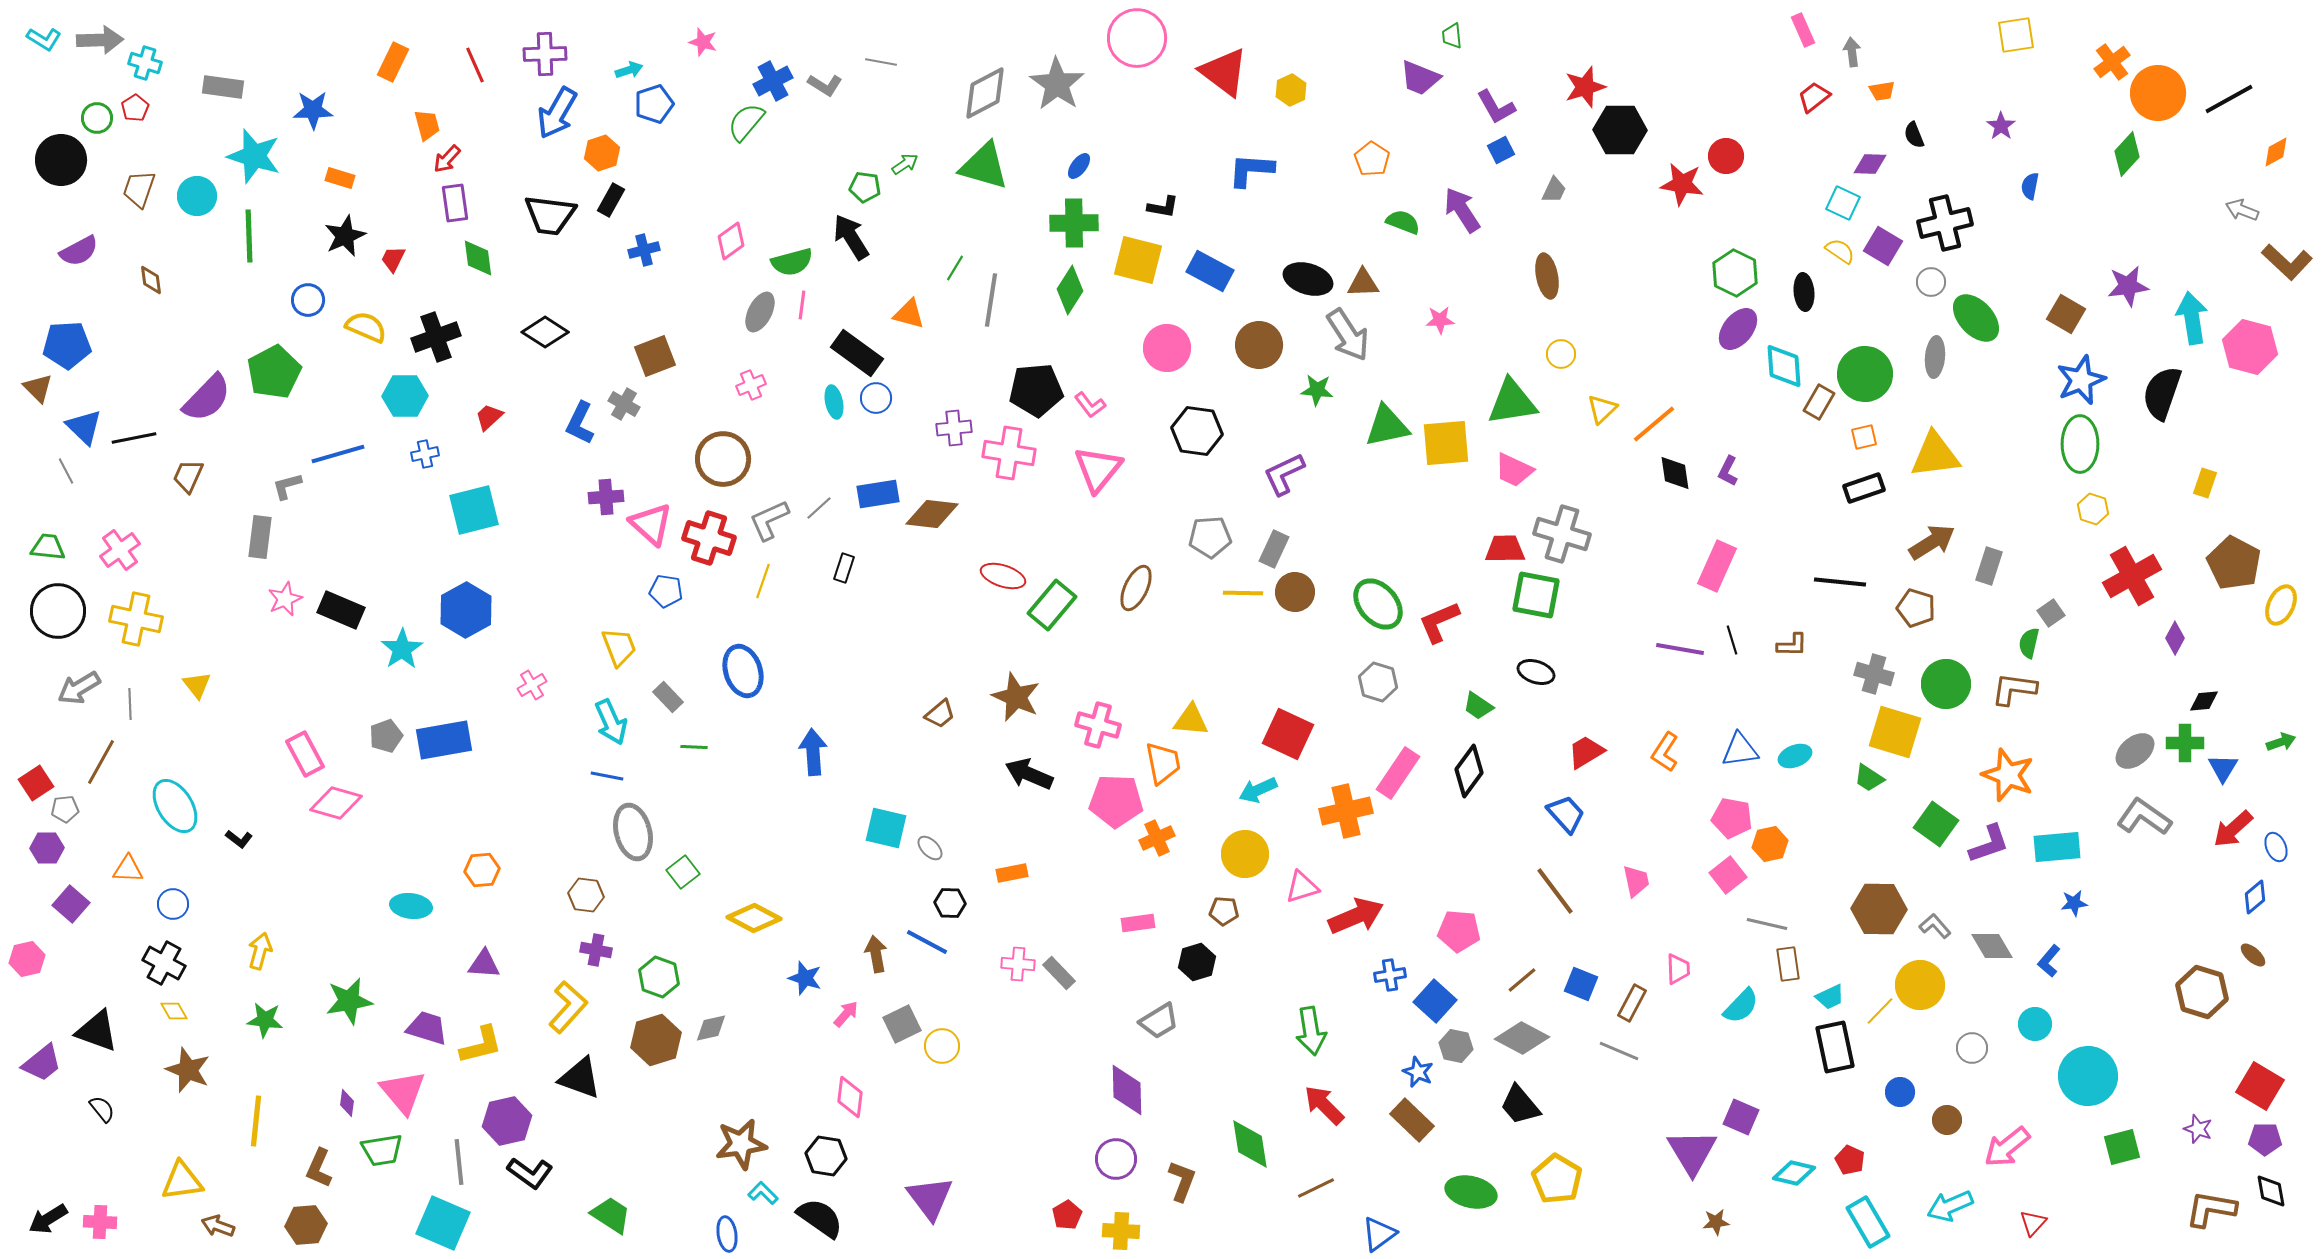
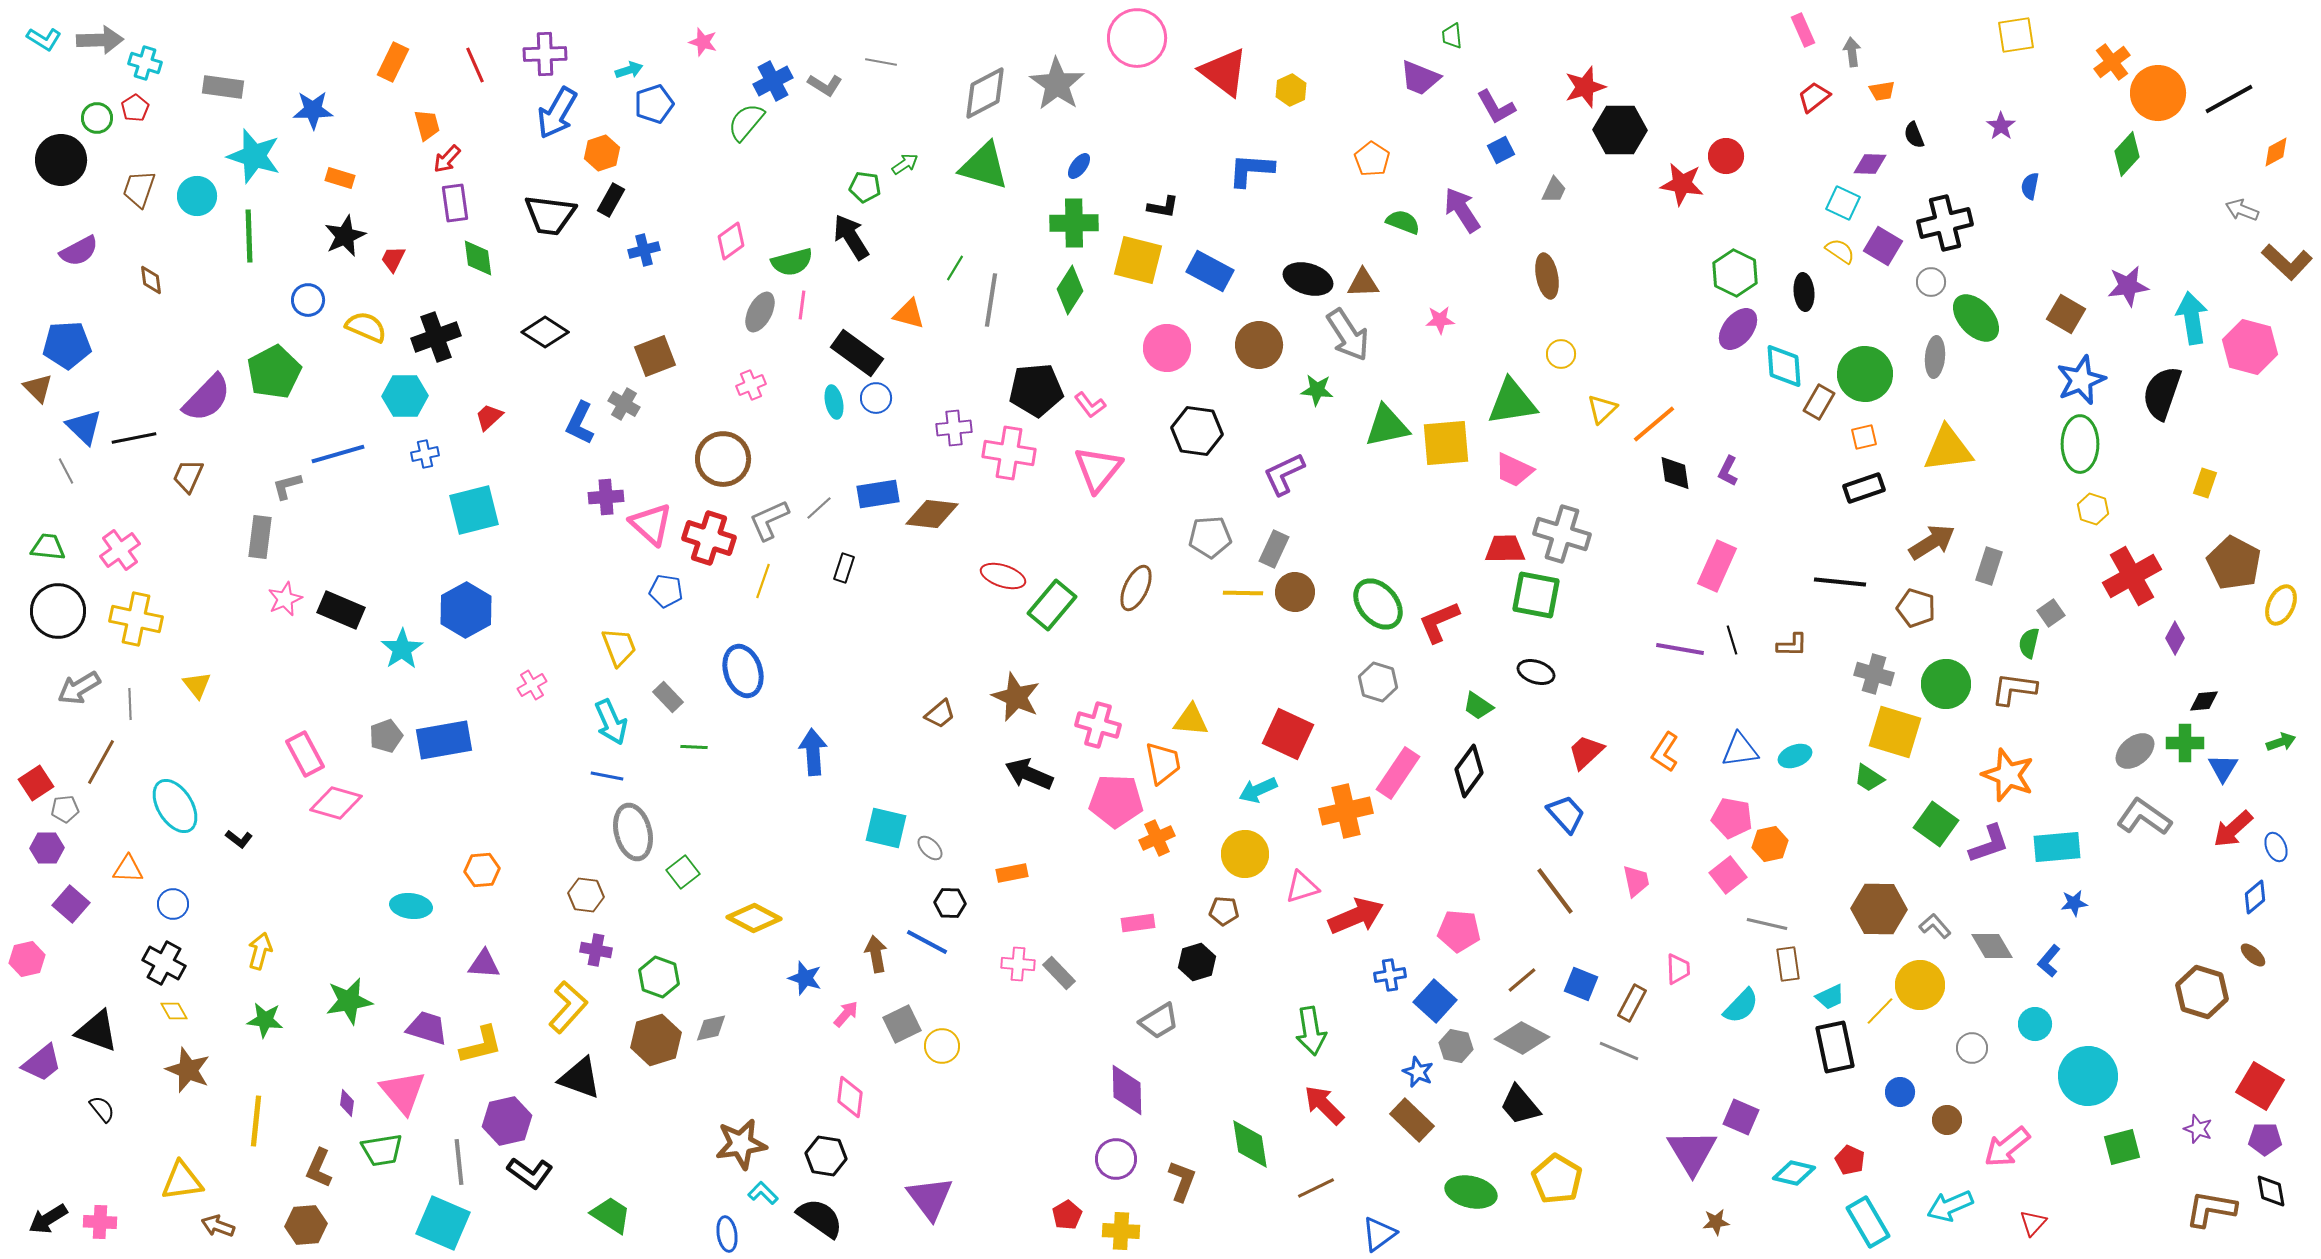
yellow triangle at (1935, 455): moved 13 px right, 6 px up
red trapezoid at (1586, 752): rotated 12 degrees counterclockwise
